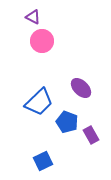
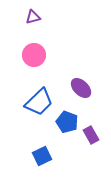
purple triangle: rotated 42 degrees counterclockwise
pink circle: moved 8 px left, 14 px down
blue square: moved 1 px left, 5 px up
